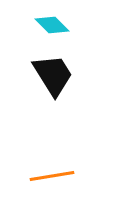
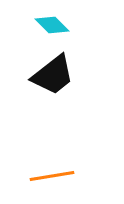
black trapezoid: rotated 84 degrees clockwise
